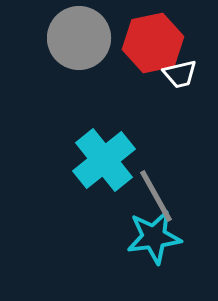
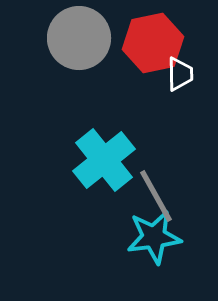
white trapezoid: rotated 78 degrees counterclockwise
